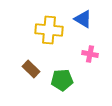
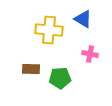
brown rectangle: rotated 42 degrees counterclockwise
green pentagon: moved 2 px left, 2 px up
